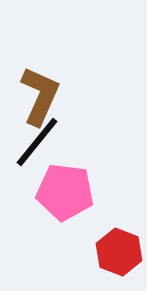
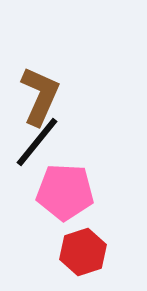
pink pentagon: rotated 4 degrees counterclockwise
red hexagon: moved 36 px left; rotated 21 degrees clockwise
